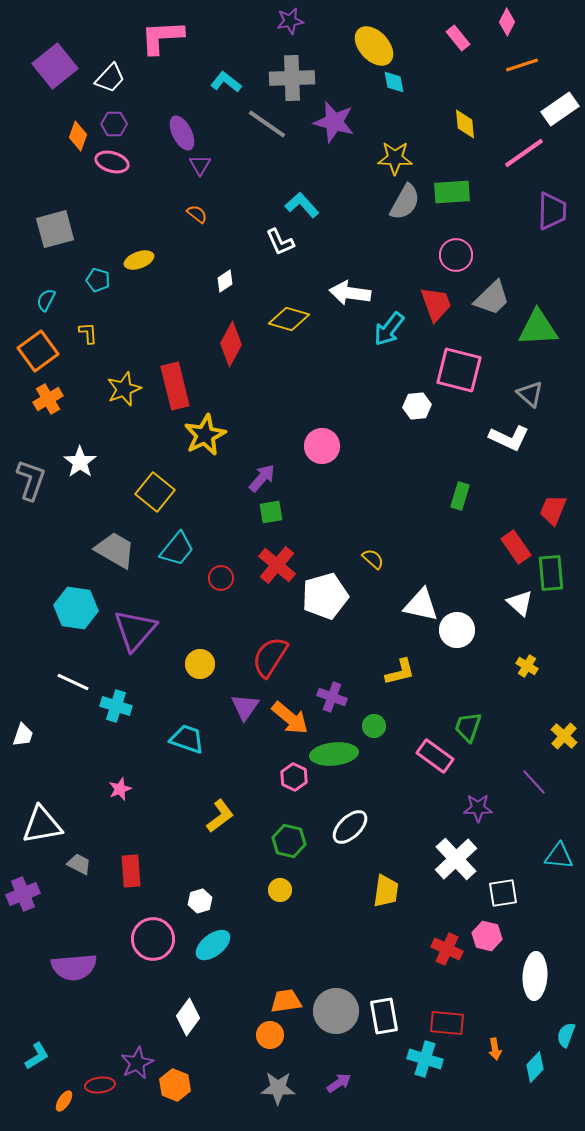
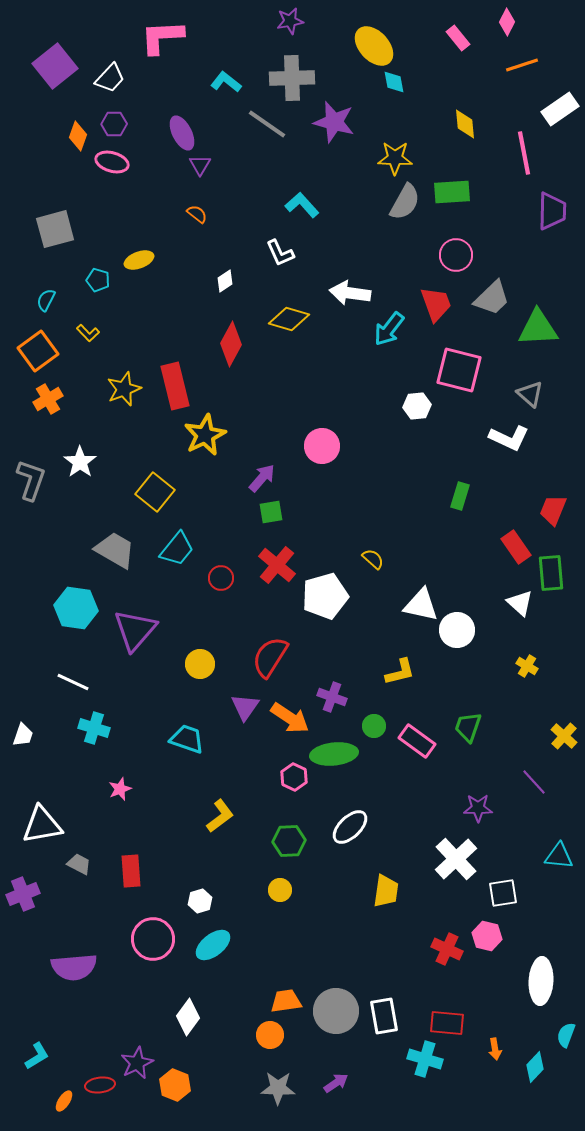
pink line at (524, 153): rotated 66 degrees counterclockwise
white L-shape at (280, 242): moved 11 px down
yellow L-shape at (88, 333): rotated 140 degrees clockwise
cyan cross at (116, 706): moved 22 px left, 22 px down
orange arrow at (290, 718): rotated 6 degrees counterclockwise
pink rectangle at (435, 756): moved 18 px left, 15 px up
green hexagon at (289, 841): rotated 16 degrees counterclockwise
white ellipse at (535, 976): moved 6 px right, 5 px down
purple arrow at (339, 1083): moved 3 px left
